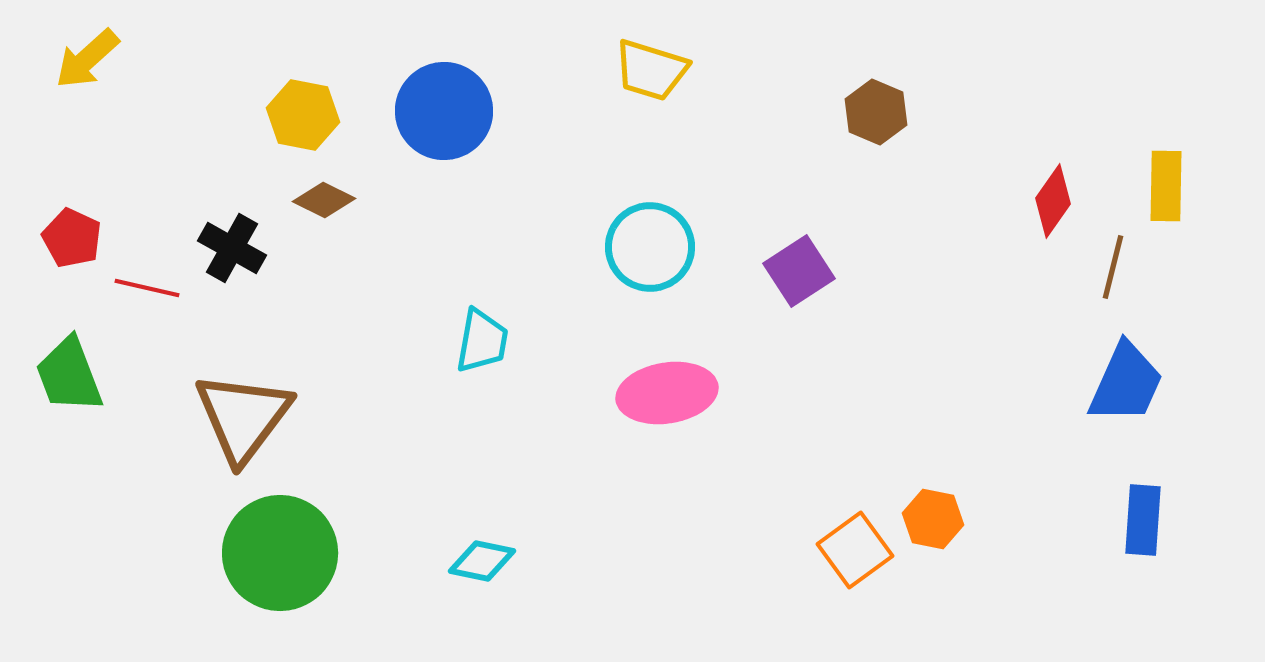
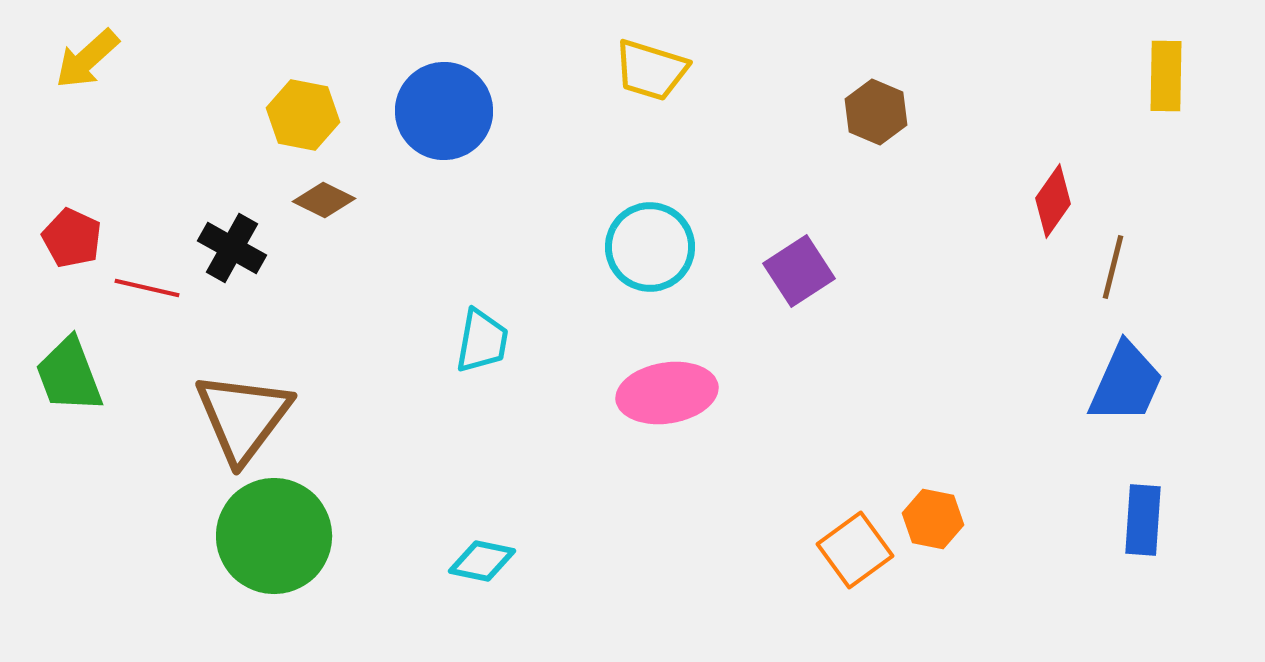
yellow rectangle: moved 110 px up
green circle: moved 6 px left, 17 px up
